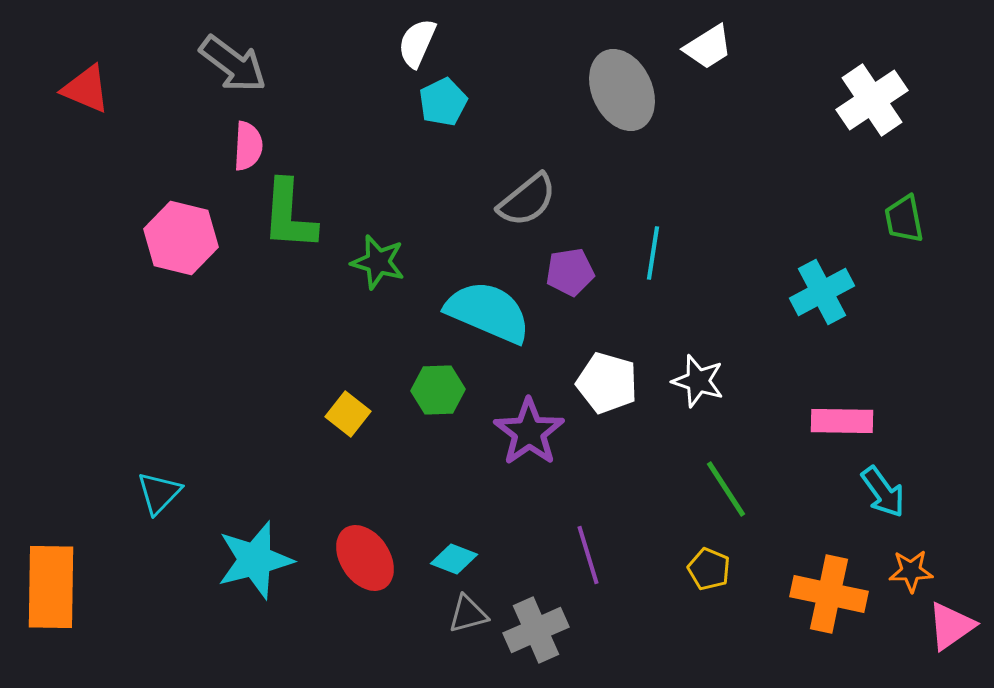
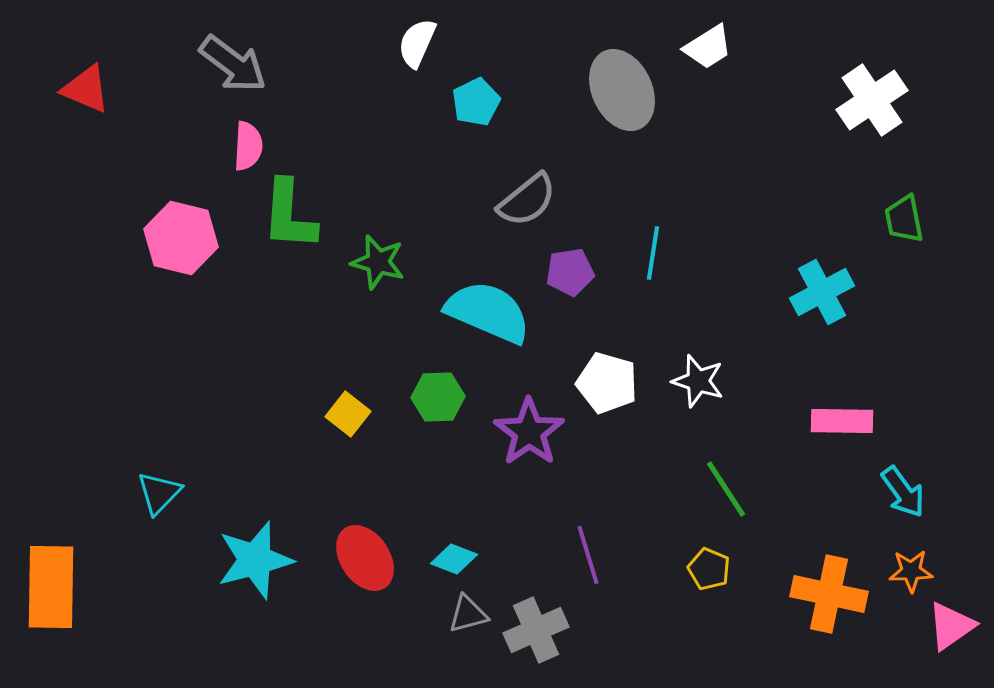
cyan pentagon: moved 33 px right
green hexagon: moved 7 px down
cyan arrow: moved 20 px right
